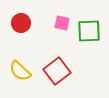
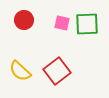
red circle: moved 3 px right, 3 px up
green square: moved 2 px left, 7 px up
